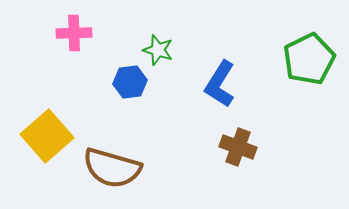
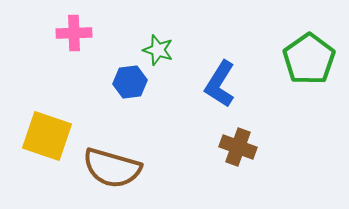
green pentagon: rotated 9 degrees counterclockwise
yellow square: rotated 30 degrees counterclockwise
